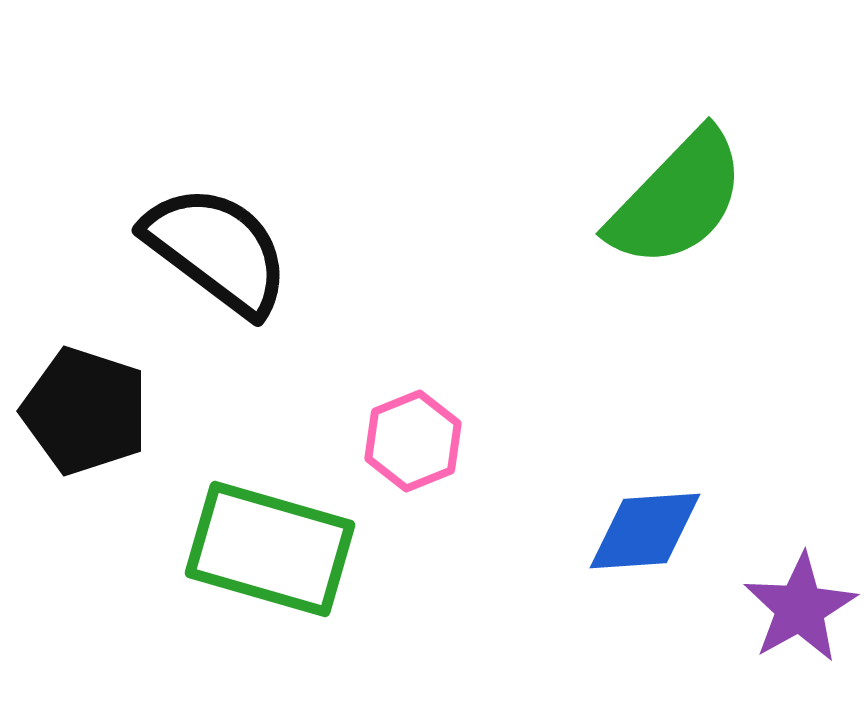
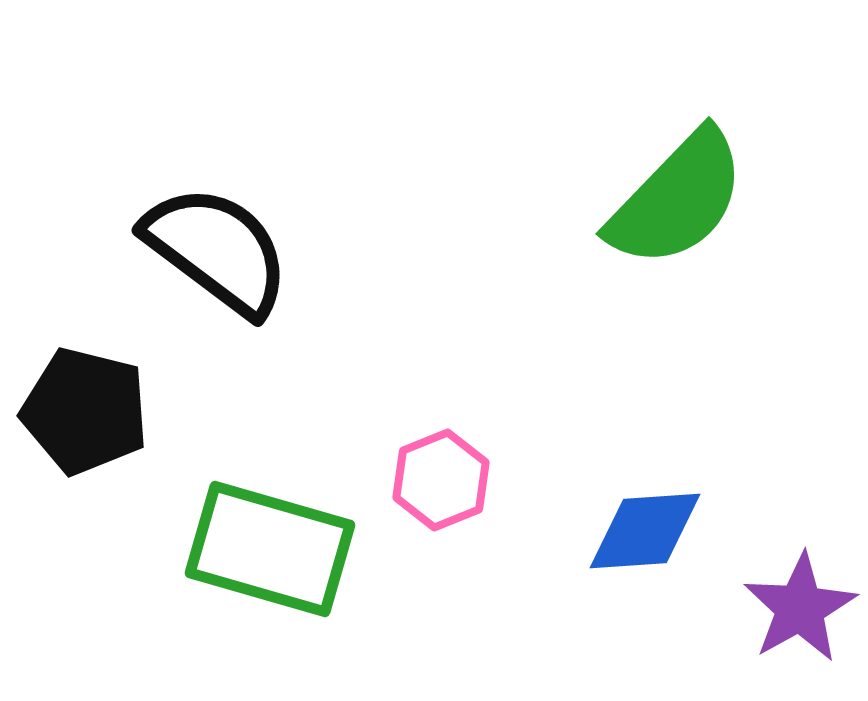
black pentagon: rotated 4 degrees counterclockwise
pink hexagon: moved 28 px right, 39 px down
